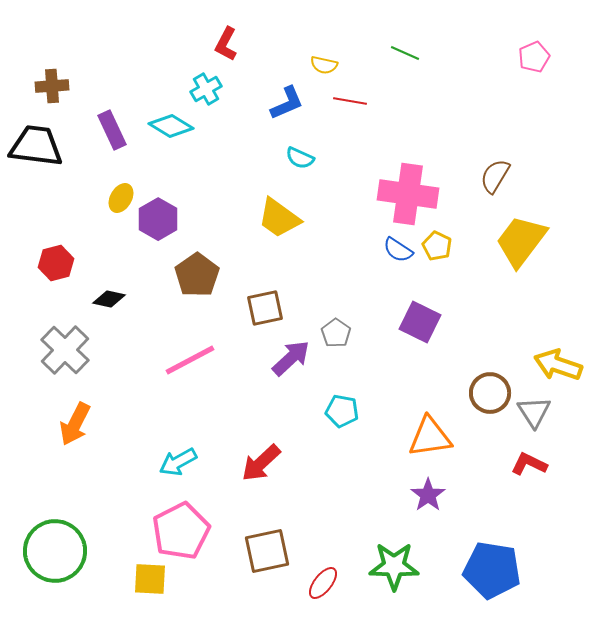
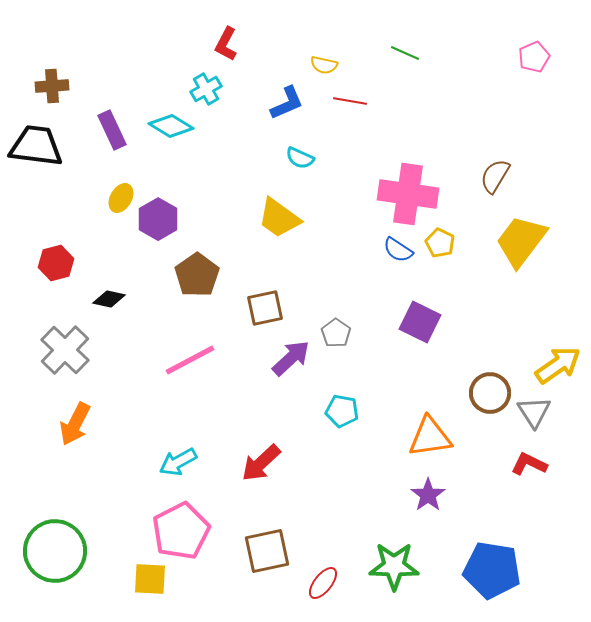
yellow pentagon at (437, 246): moved 3 px right, 3 px up
yellow arrow at (558, 365): rotated 126 degrees clockwise
